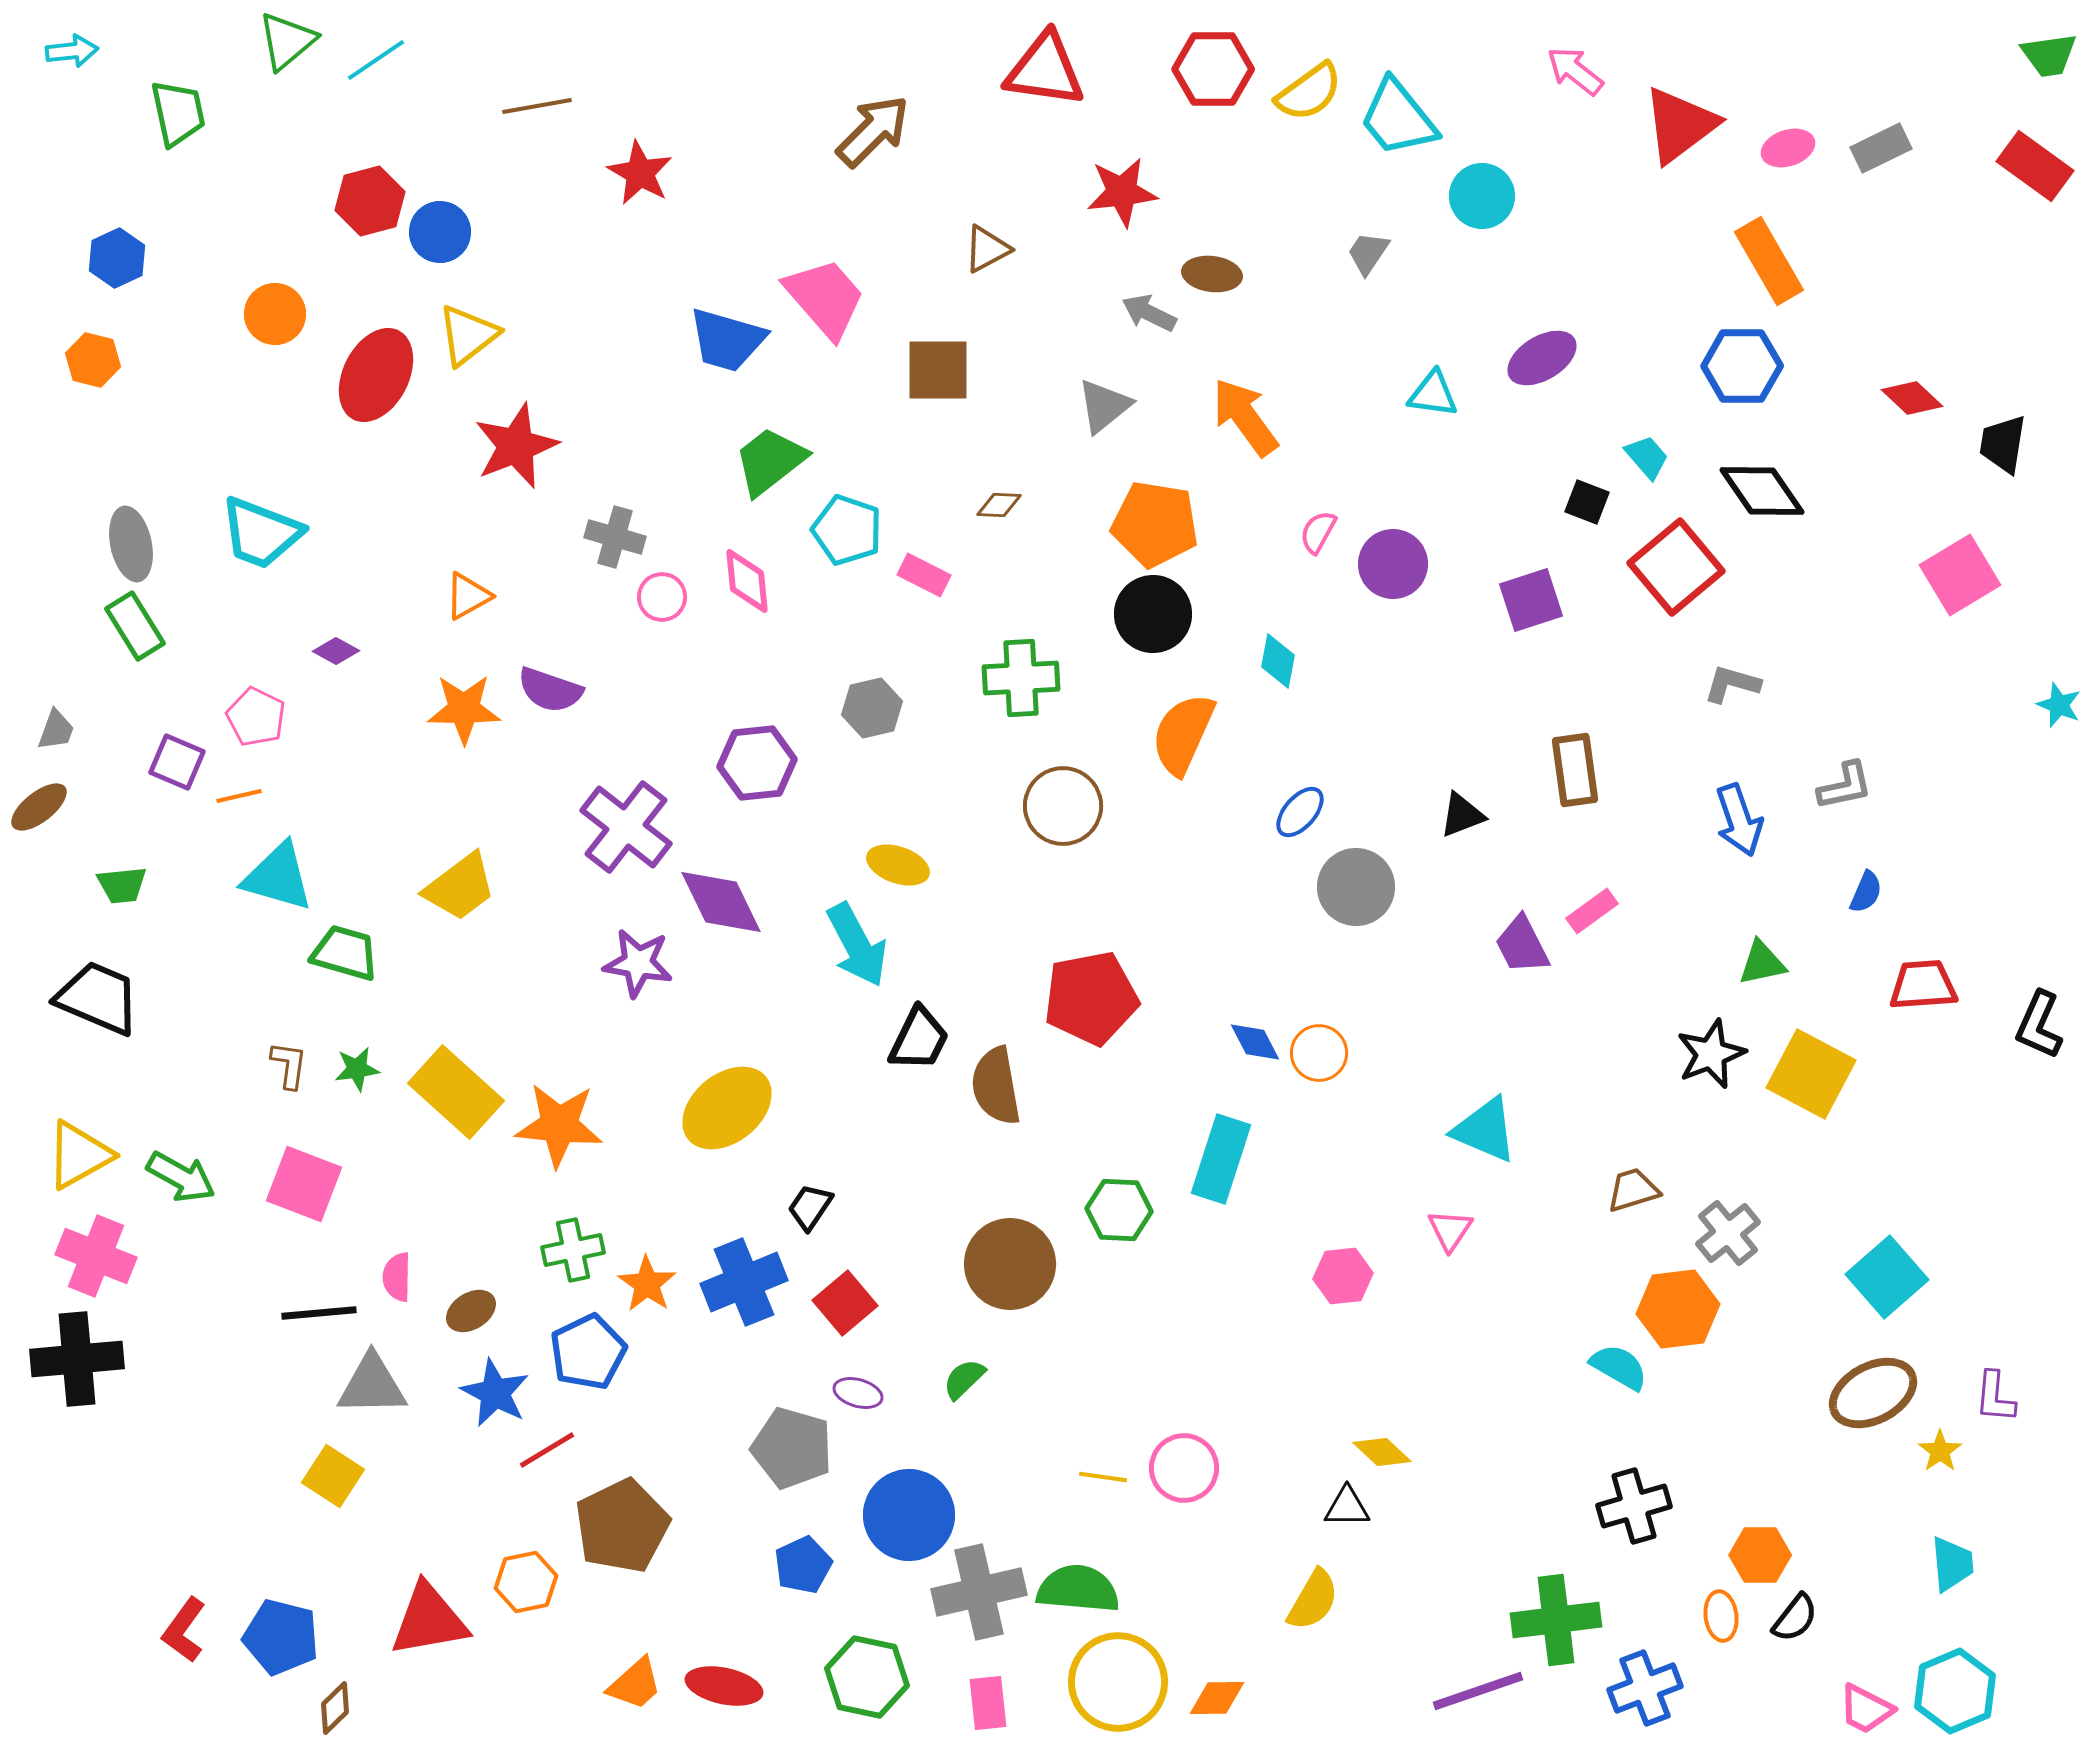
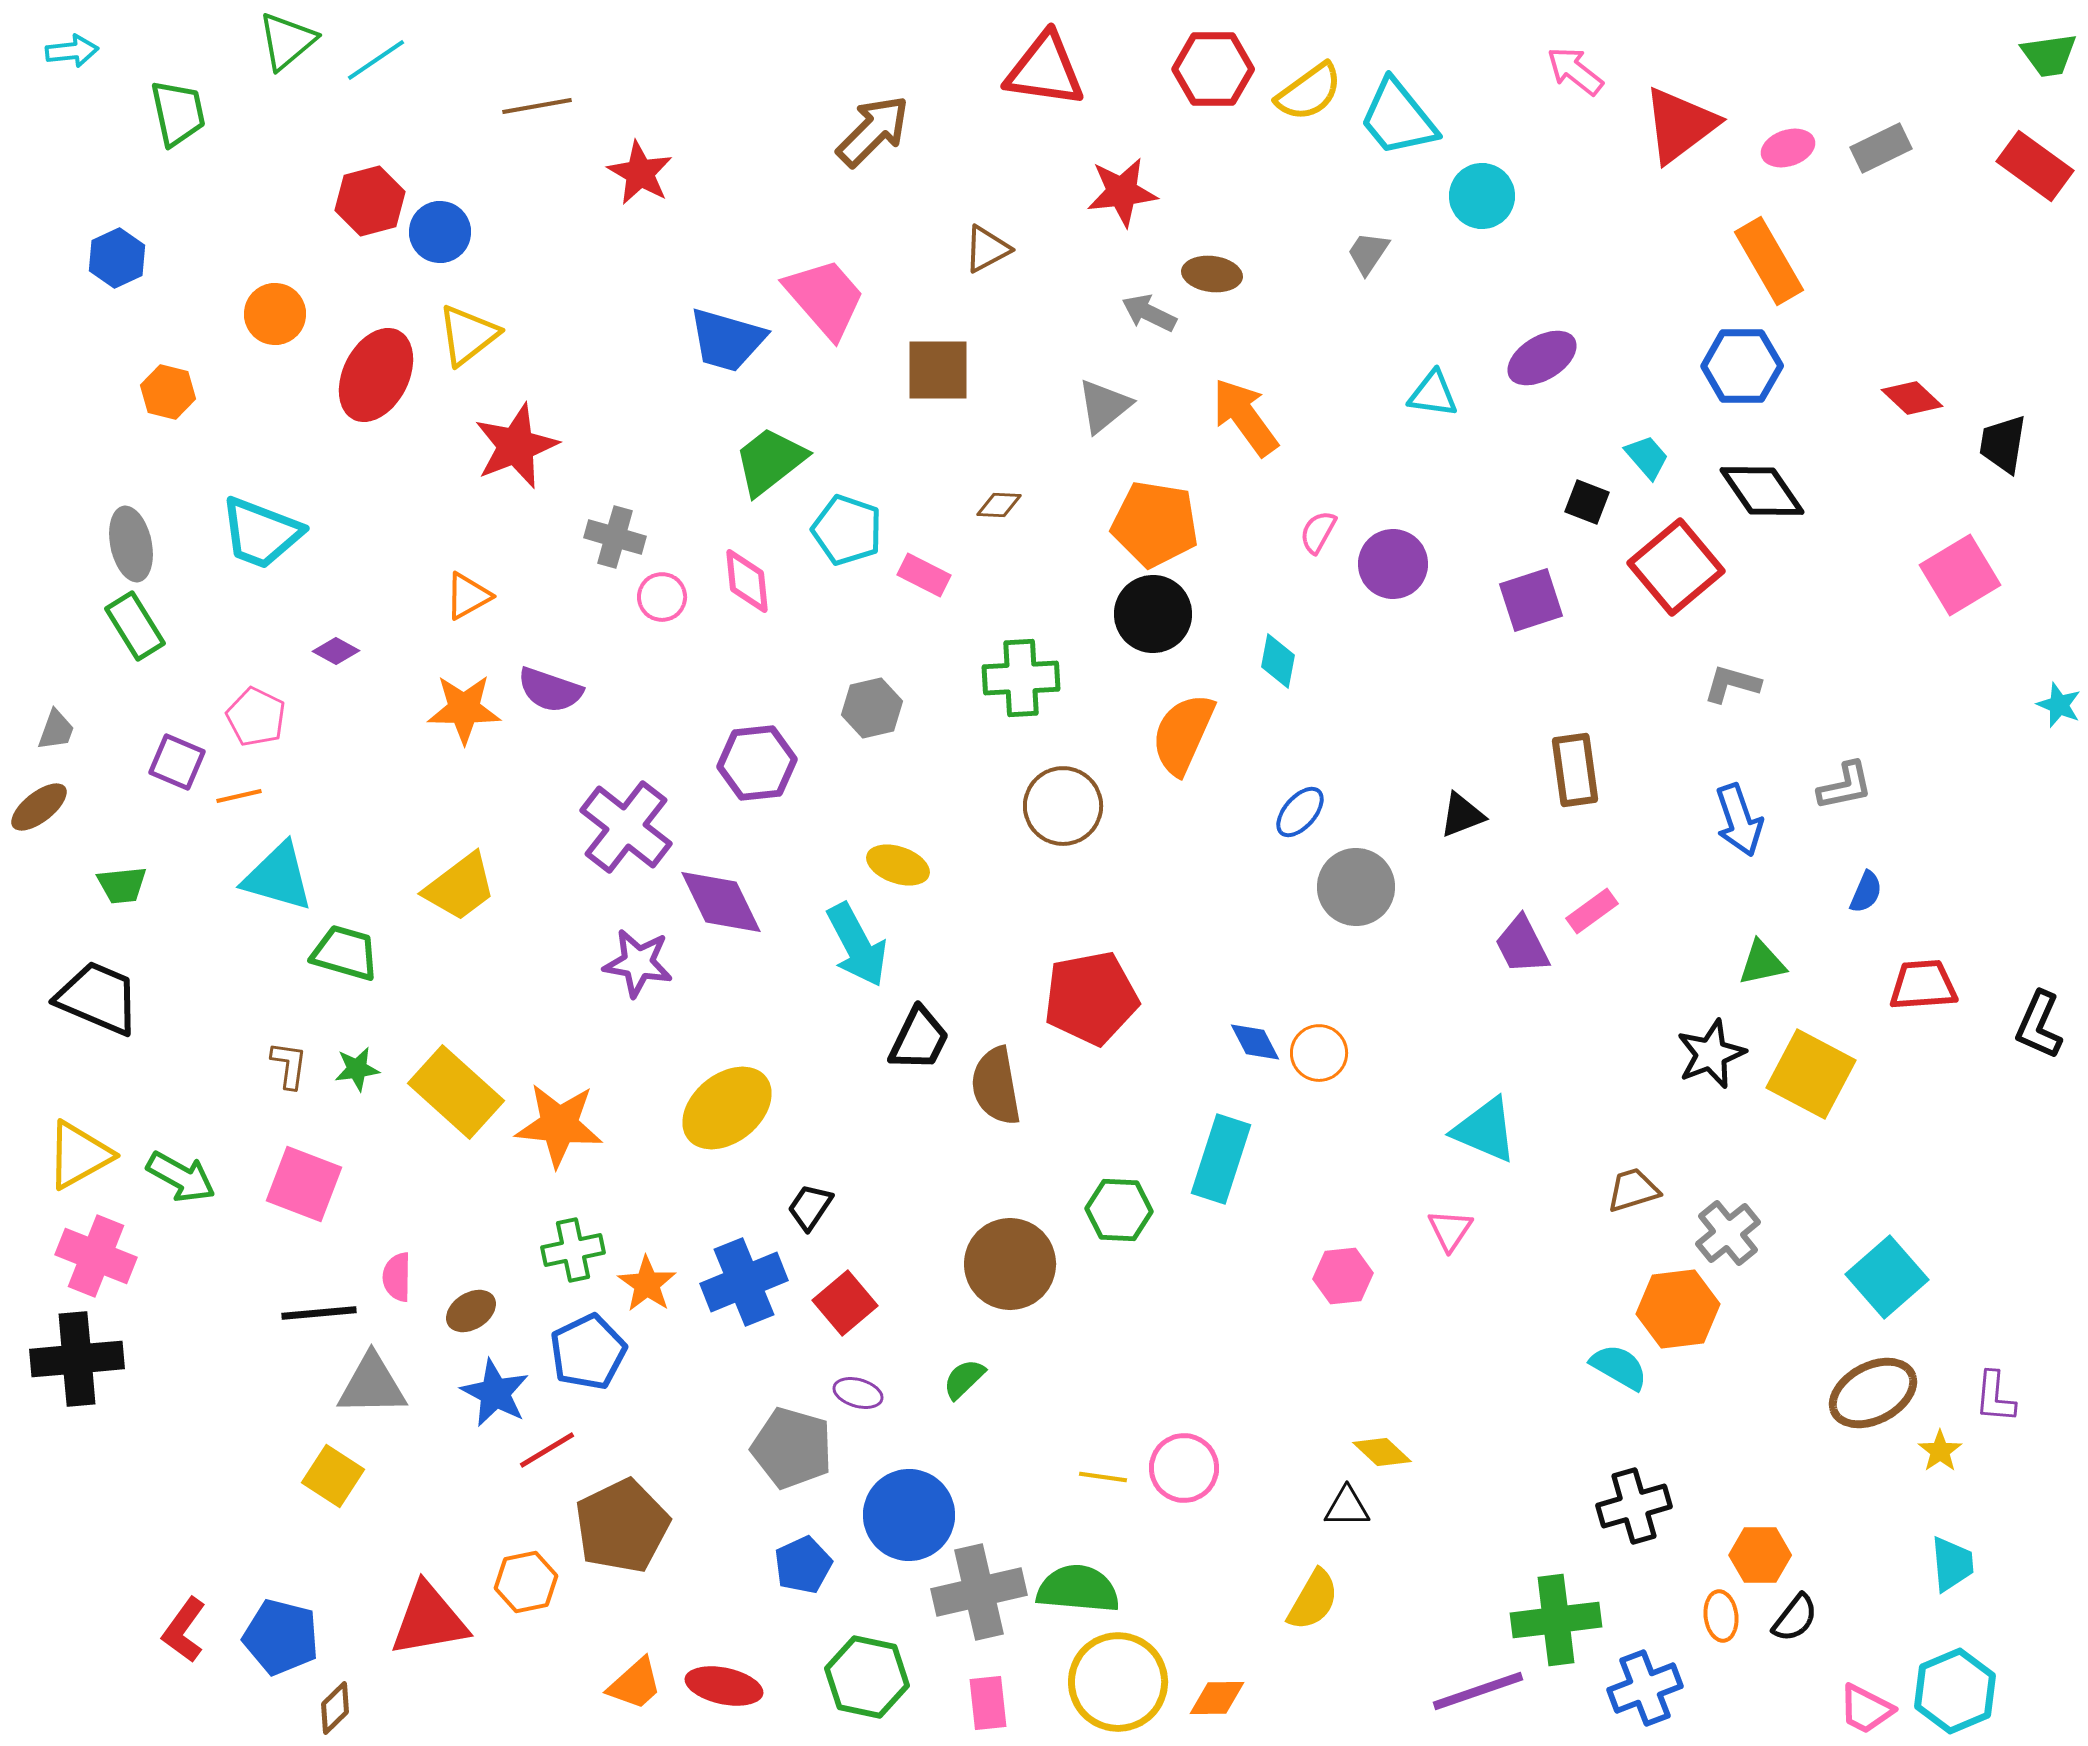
orange hexagon at (93, 360): moved 75 px right, 32 px down
